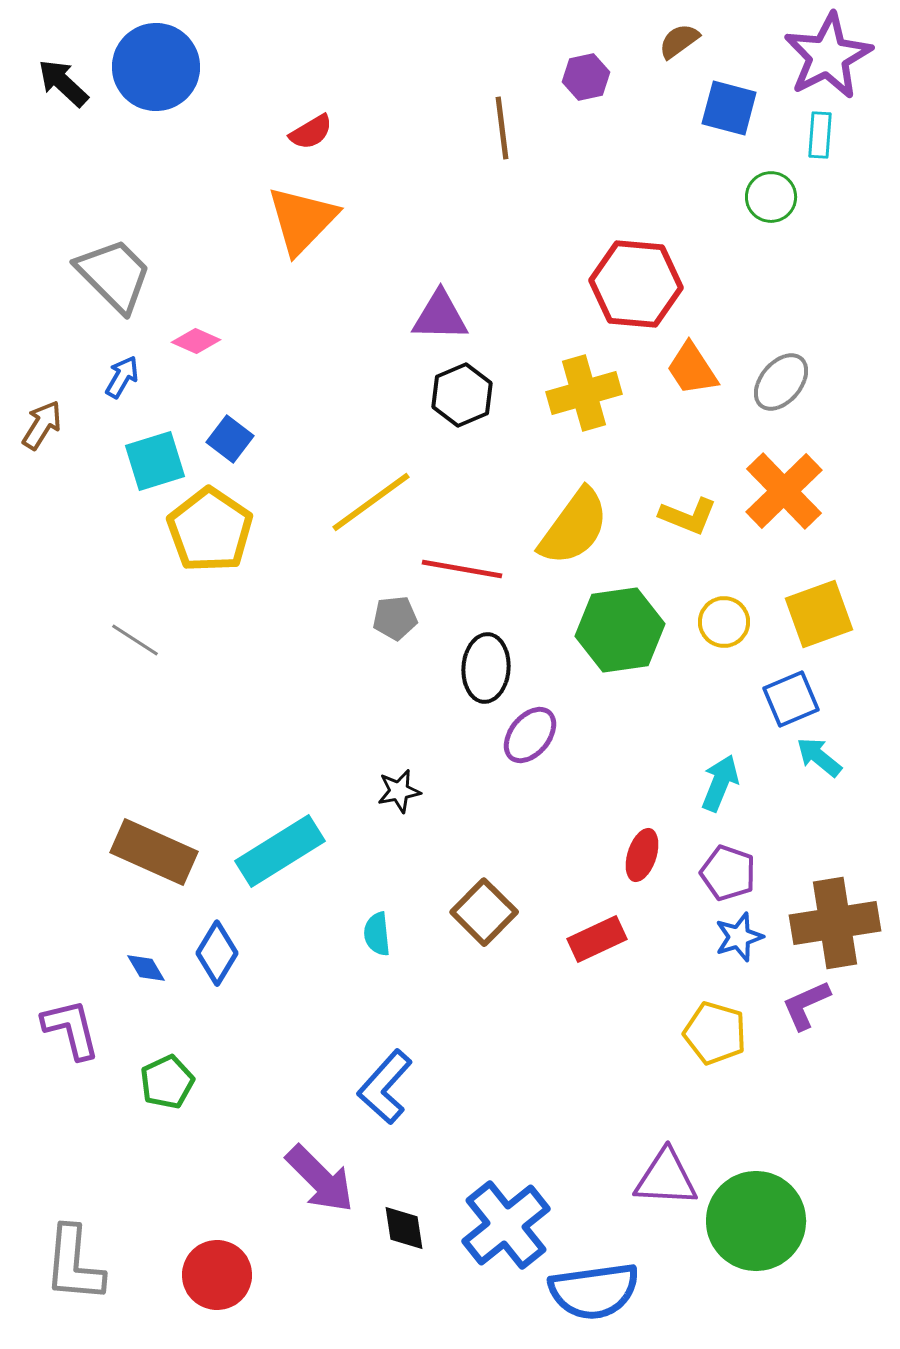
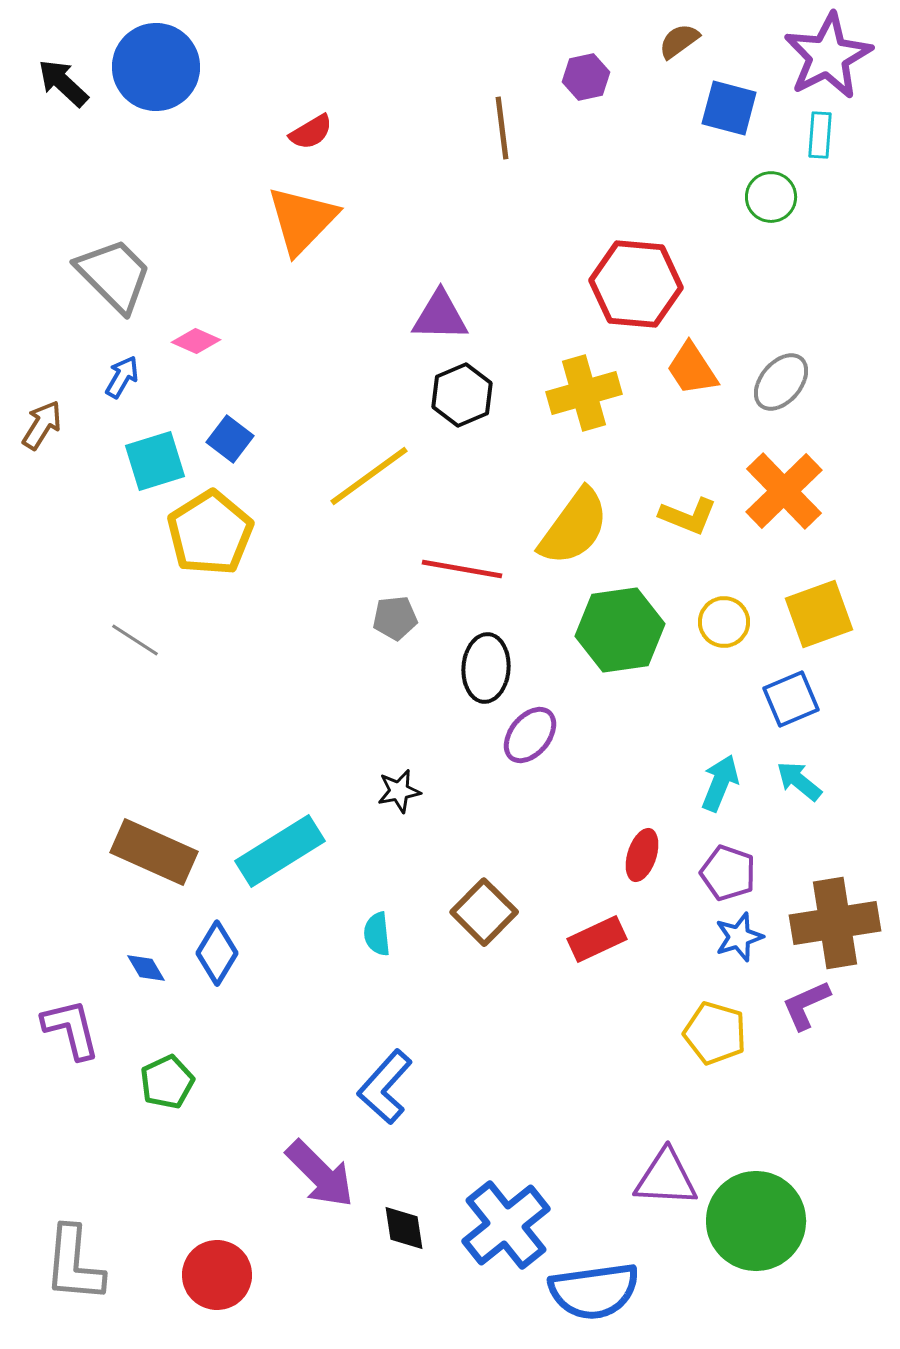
yellow line at (371, 502): moved 2 px left, 26 px up
yellow pentagon at (210, 530): moved 3 px down; rotated 6 degrees clockwise
cyan arrow at (819, 757): moved 20 px left, 24 px down
purple arrow at (320, 1179): moved 5 px up
